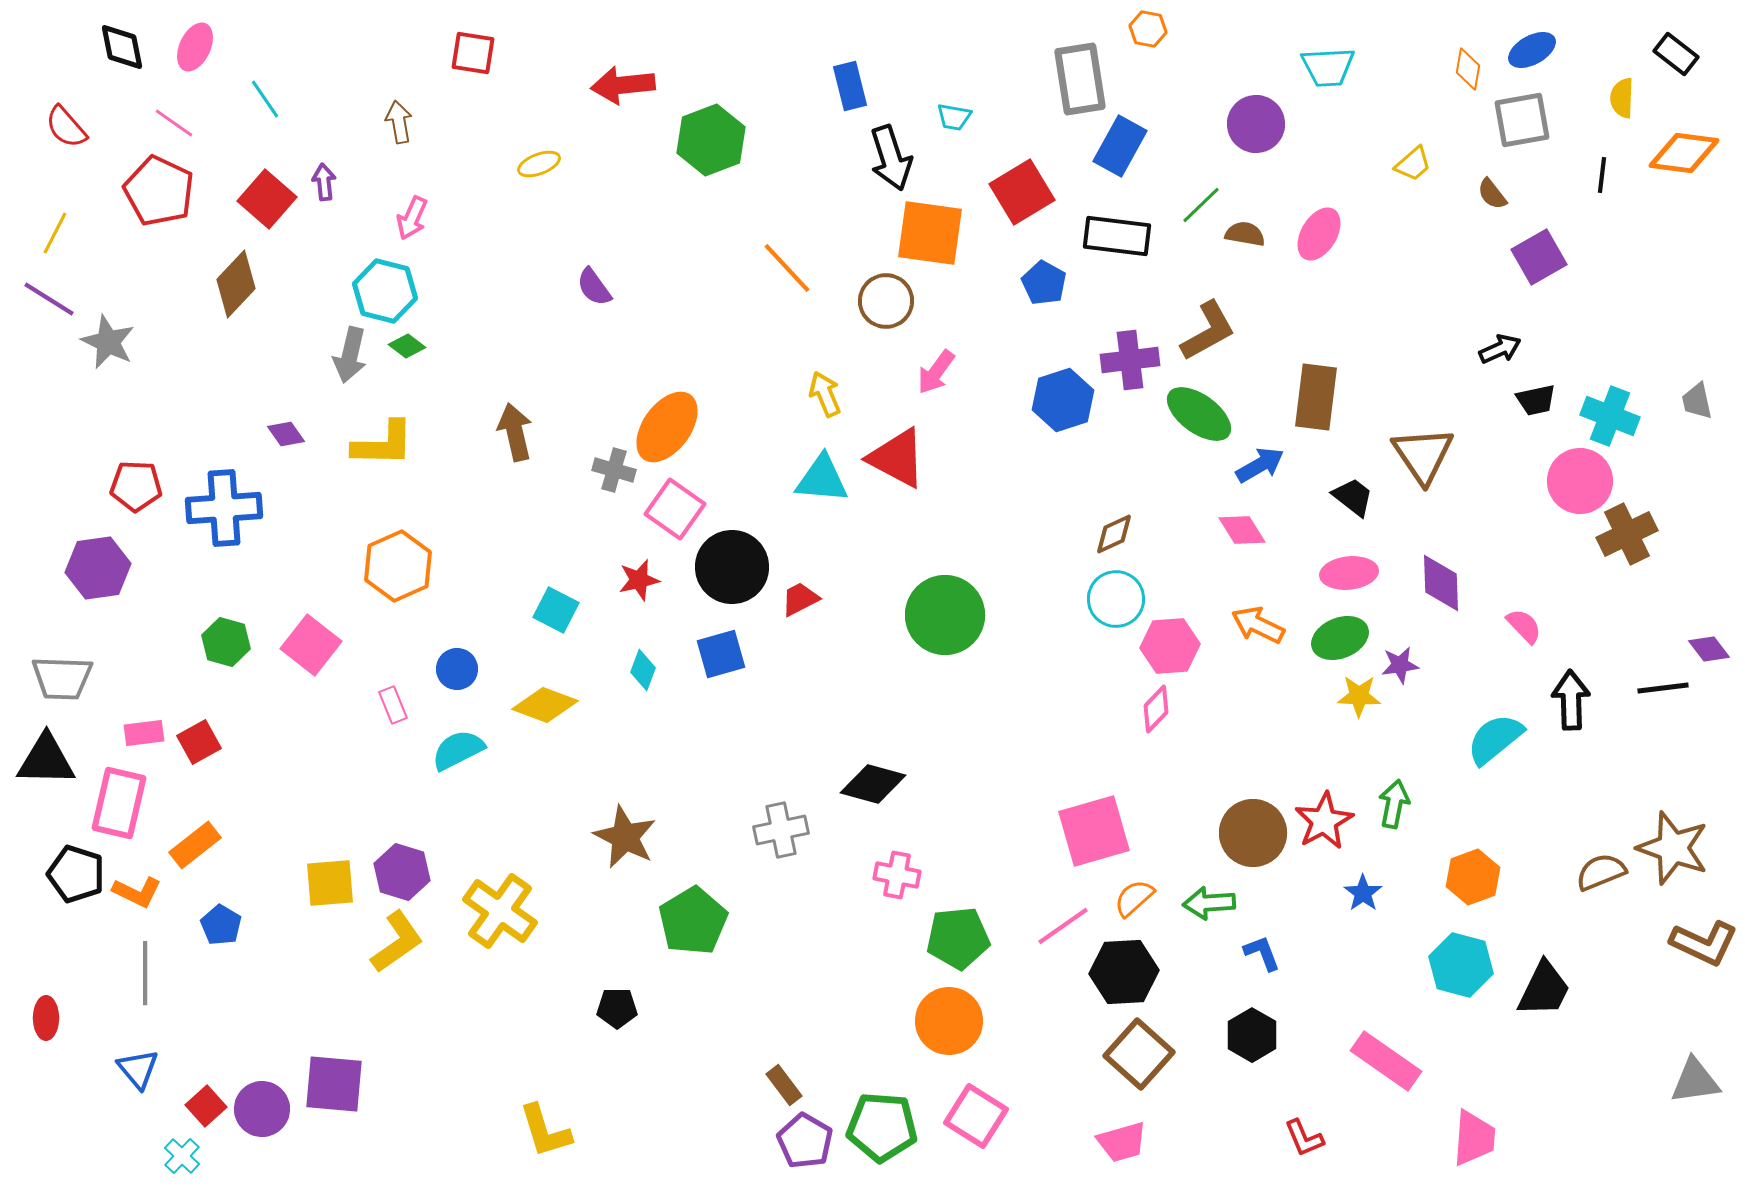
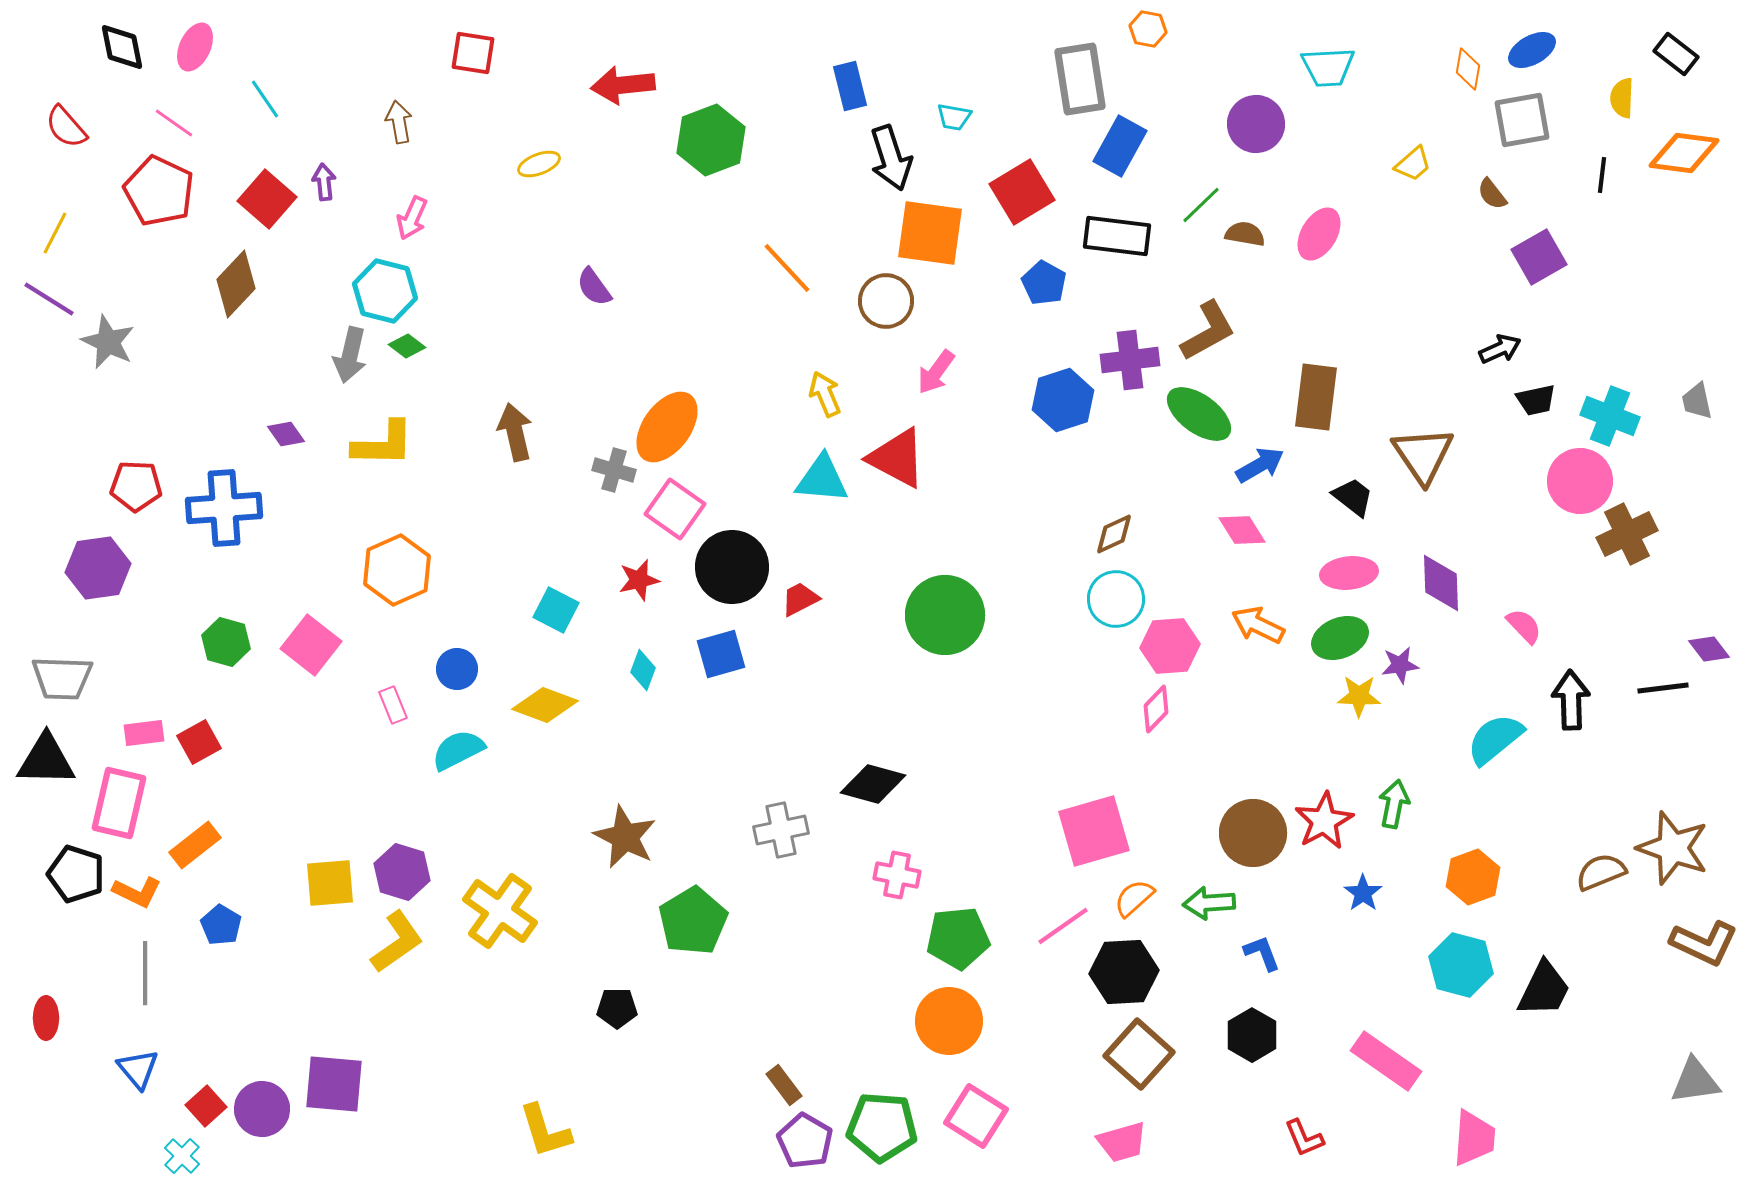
orange hexagon at (398, 566): moved 1 px left, 4 px down
